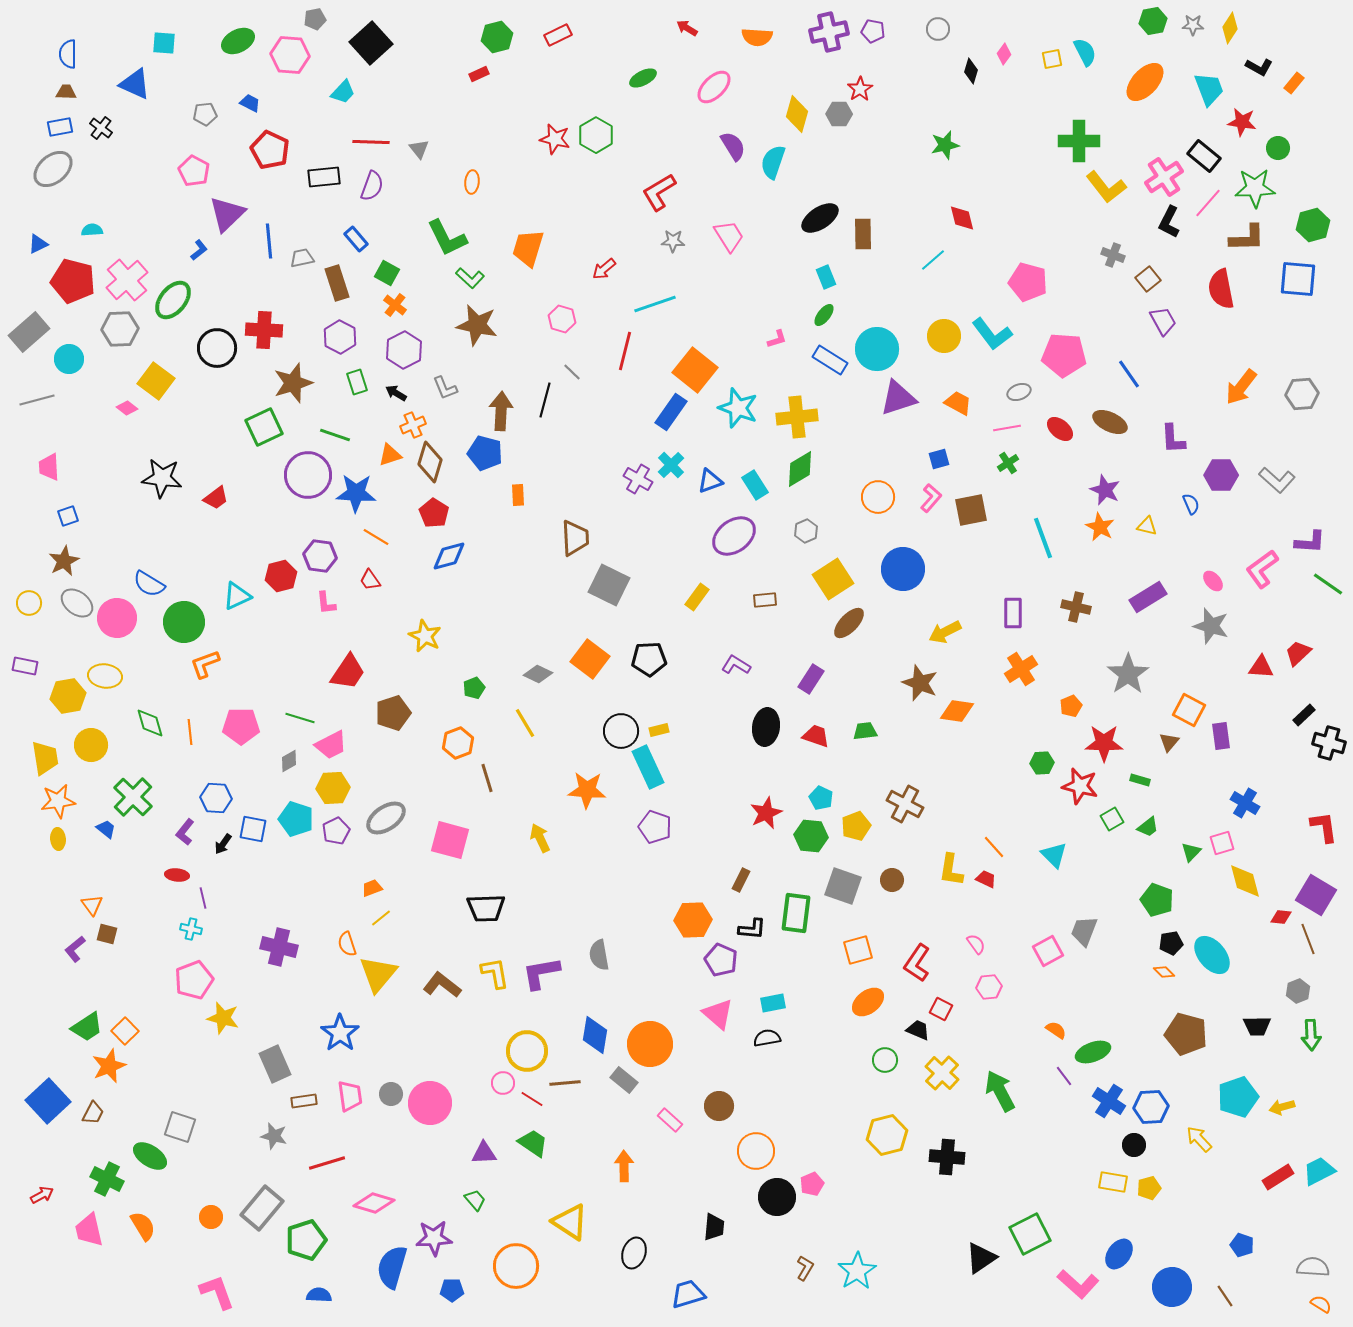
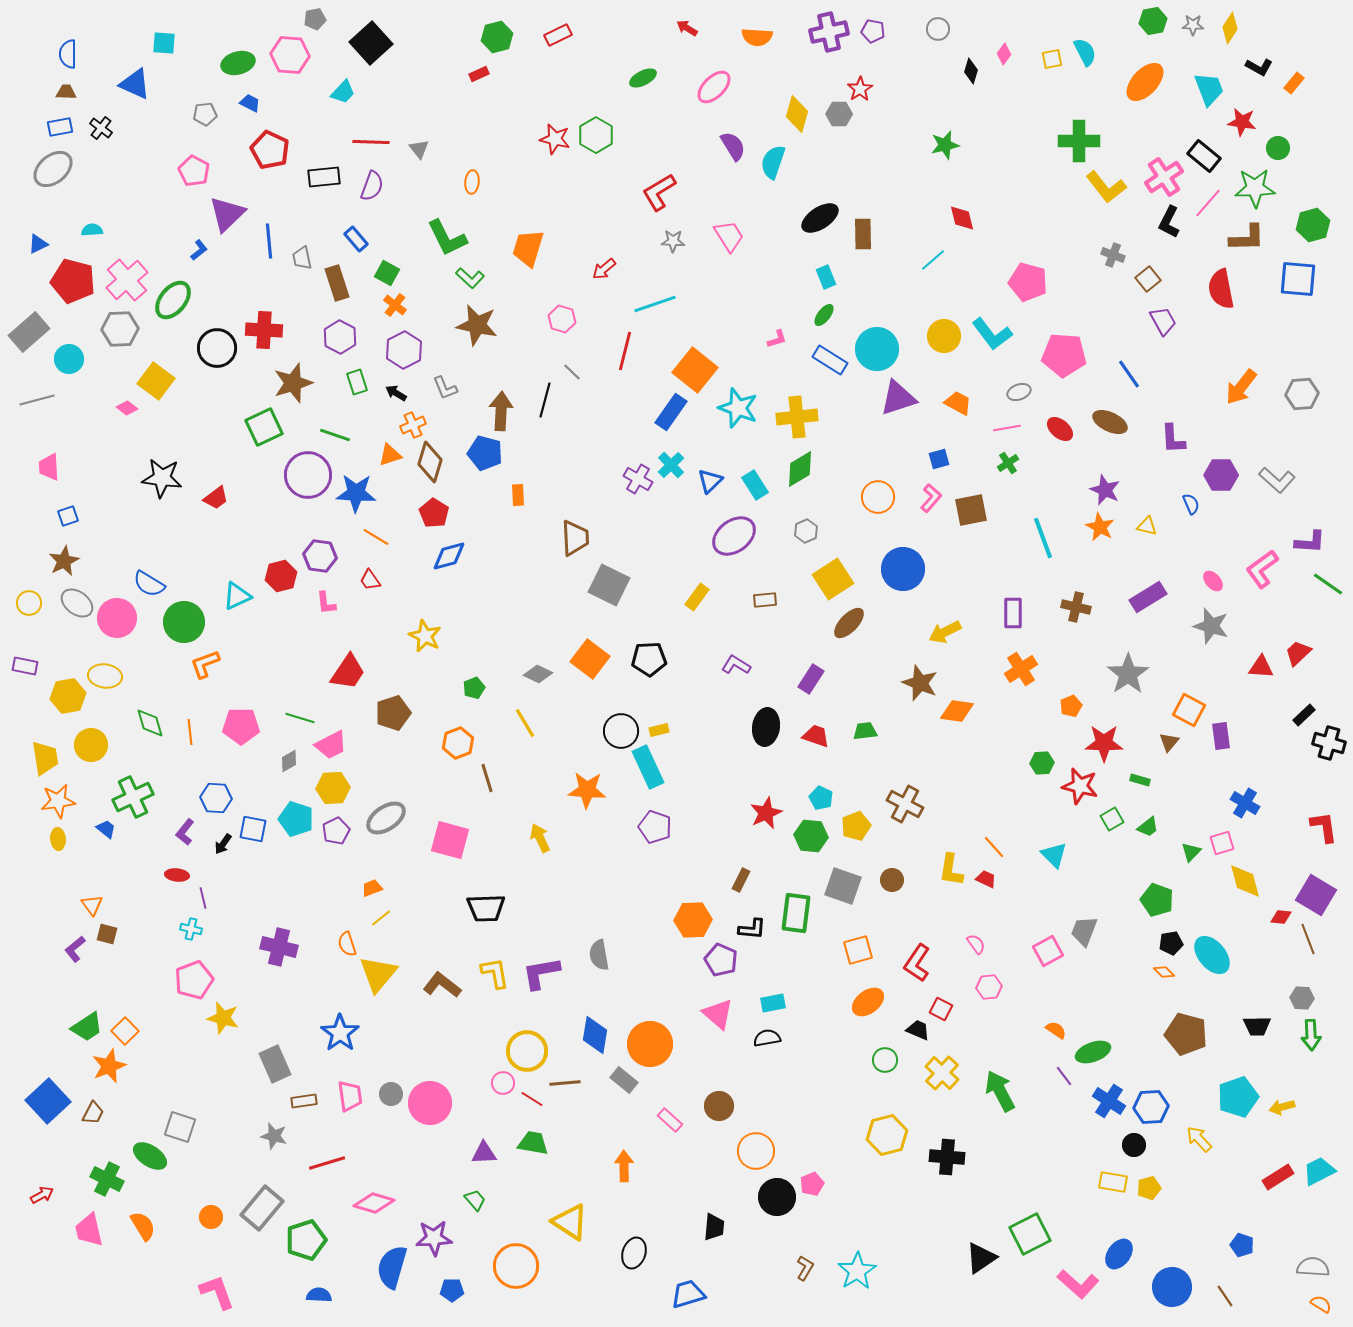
green ellipse at (238, 41): moved 22 px down; rotated 12 degrees clockwise
gray trapezoid at (302, 258): rotated 90 degrees counterclockwise
blue triangle at (710, 481): rotated 24 degrees counterclockwise
green cross at (133, 797): rotated 21 degrees clockwise
gray hexagon at (1298, 991): moved 4 px right, 7 px down; rotated 25 degrees clockwise
green trapezoid at (533, 1143): rotated 24 degrees counterclockwise
